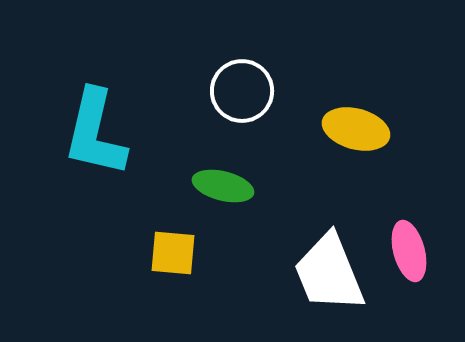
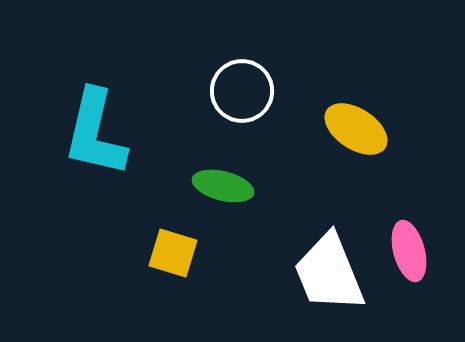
yellow ellipse: rotated 18 degrees clockwise
yellow square: rotated 12 degrees clockwise
